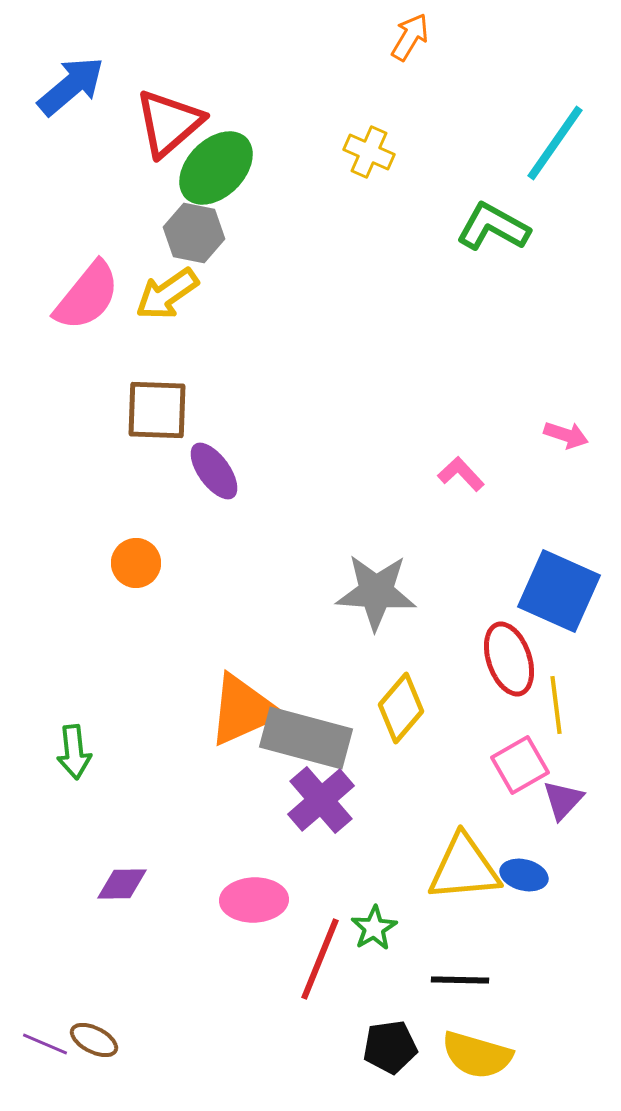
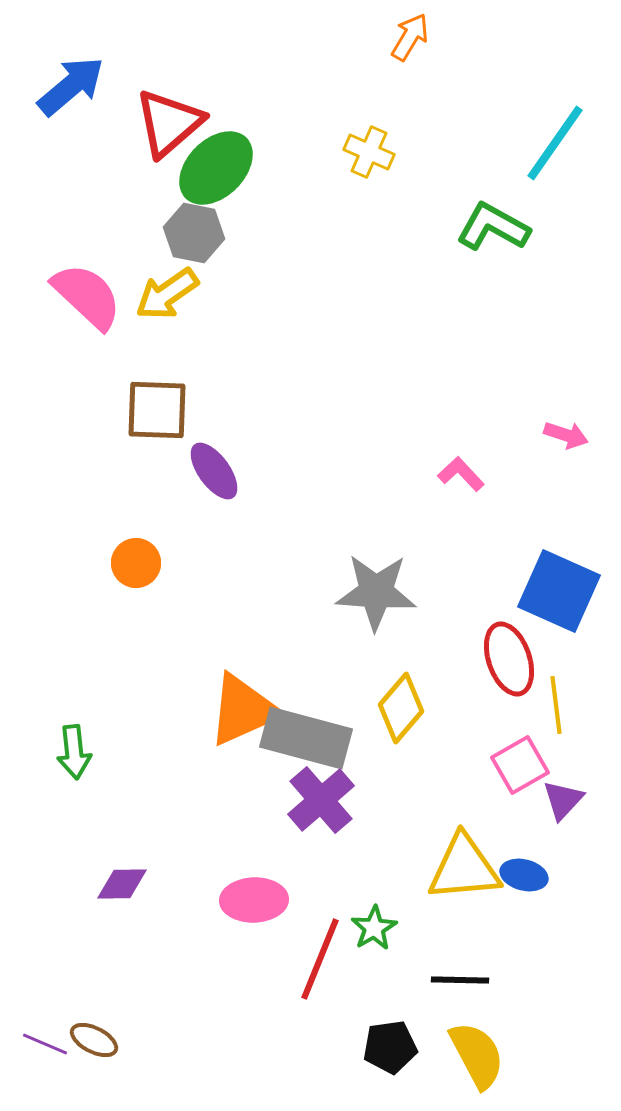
pink semicircle: rotated 86 degrees counterclockwise
yellow semicircle: rotated 134 degrees counterclockwise
